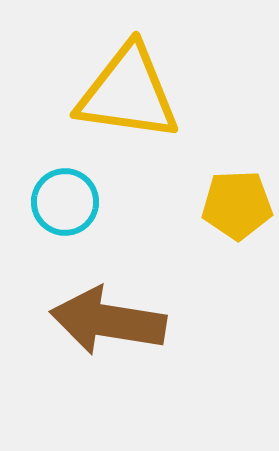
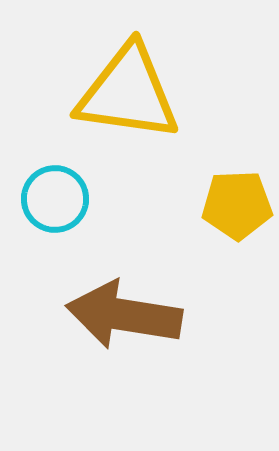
cyan circle: moved 10 px left, 3 px up
brown arrow: moved 16 px right, 6 px up
